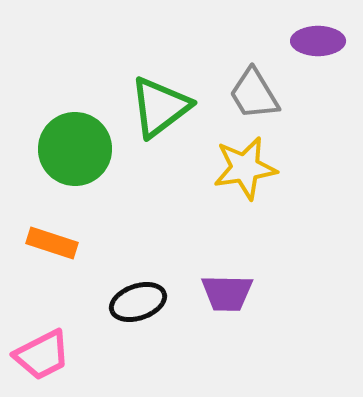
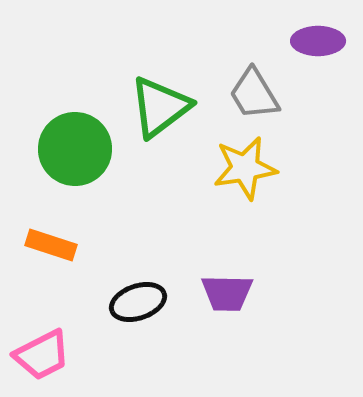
orange rectangle: moved 1 px left, 2 px down
